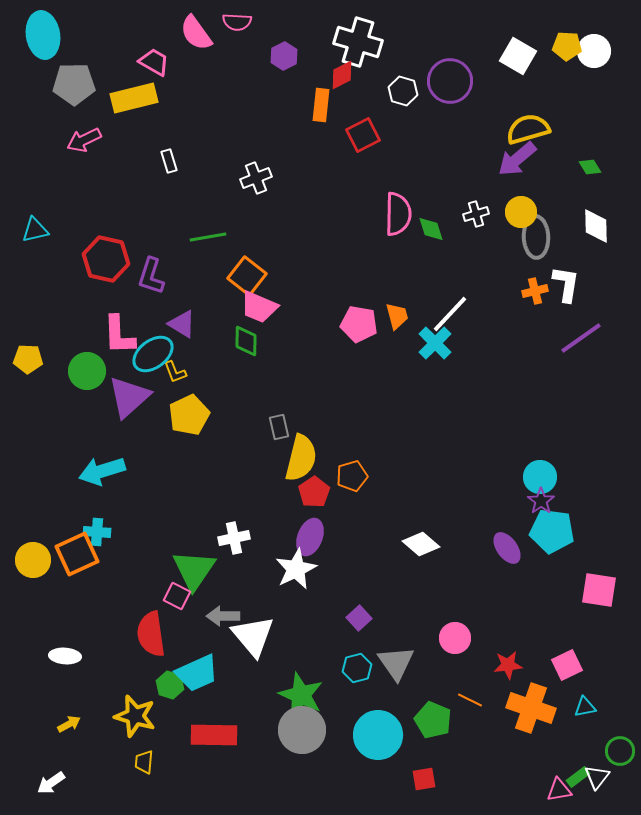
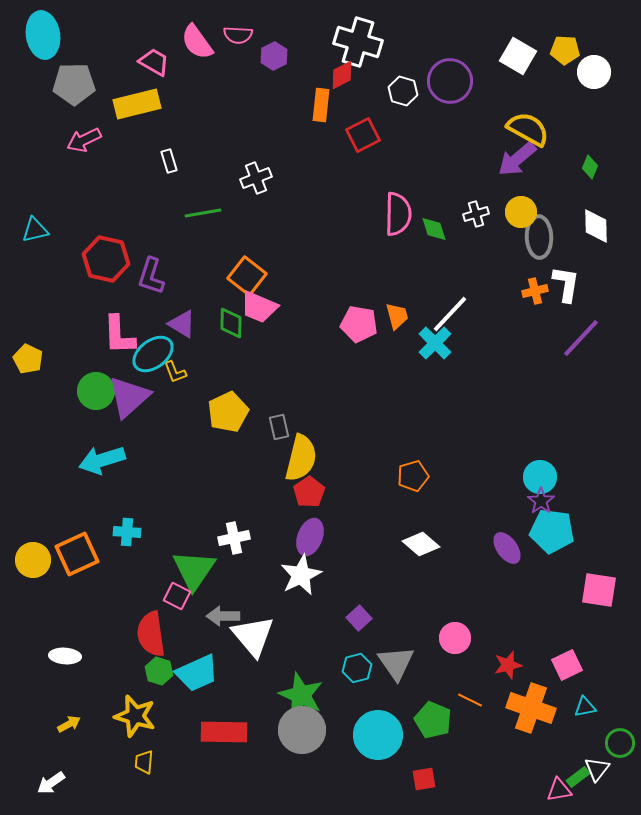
pink semicircle at (237, 22): moved 1 px right, 13 px down
pink semicircle at (196, 33): moved 1 px right, 9 px down
yellow pentagon at (567, 46): moved 2 px left, 4 px down
white circle at (594, 51): moved 21 px down
purple hexagon at (284, 56): moved 10 px left
yellow rectangle at (134, 98): moved 3 px right, 6 px down
yellow semicircle at (528, 129): rotated 45 degrees clockwise
green diamond at (590, 167): rotated 55 degrees clockwise
green diamond at (431, 229): moved 3 px right
green line at (208, 237): moved 5 px left, 24 px up
gray ellipse at (536, 237): moved 3 px right
purple line at (581, 338): rotated 12 degrees counterclockwise
green diamond at (246, 341): moved 15 px left, 18 px up
yellow pentagon at (28, 359): rotated 24 degrees clockwise
green circle at (87, 371): moved 9 px right, 20 px down
yellow pentagon at (189, 415): moved 39 px right, 3 px up
cyan arrow at (102, 471): moved 11 px up
orange pentagon at (352, 476): moved 61 px right
red pentagon at (314, 492): moved 5 px left
cyan cross at (97, 532): moved 30 px right
white star at (296, 569): moved 5 px right, 6 px down
red star at (508, 665): rotated 8 degrees counterclockwise
green hexagon at (170, 685): moved 11 px left, 14 px up
red rectangle at (214, 735): moved 10 px right, 3 px up
green circle at (620, 751): moved 8 px up
white triangle at (597, 777): moved 8 px up
